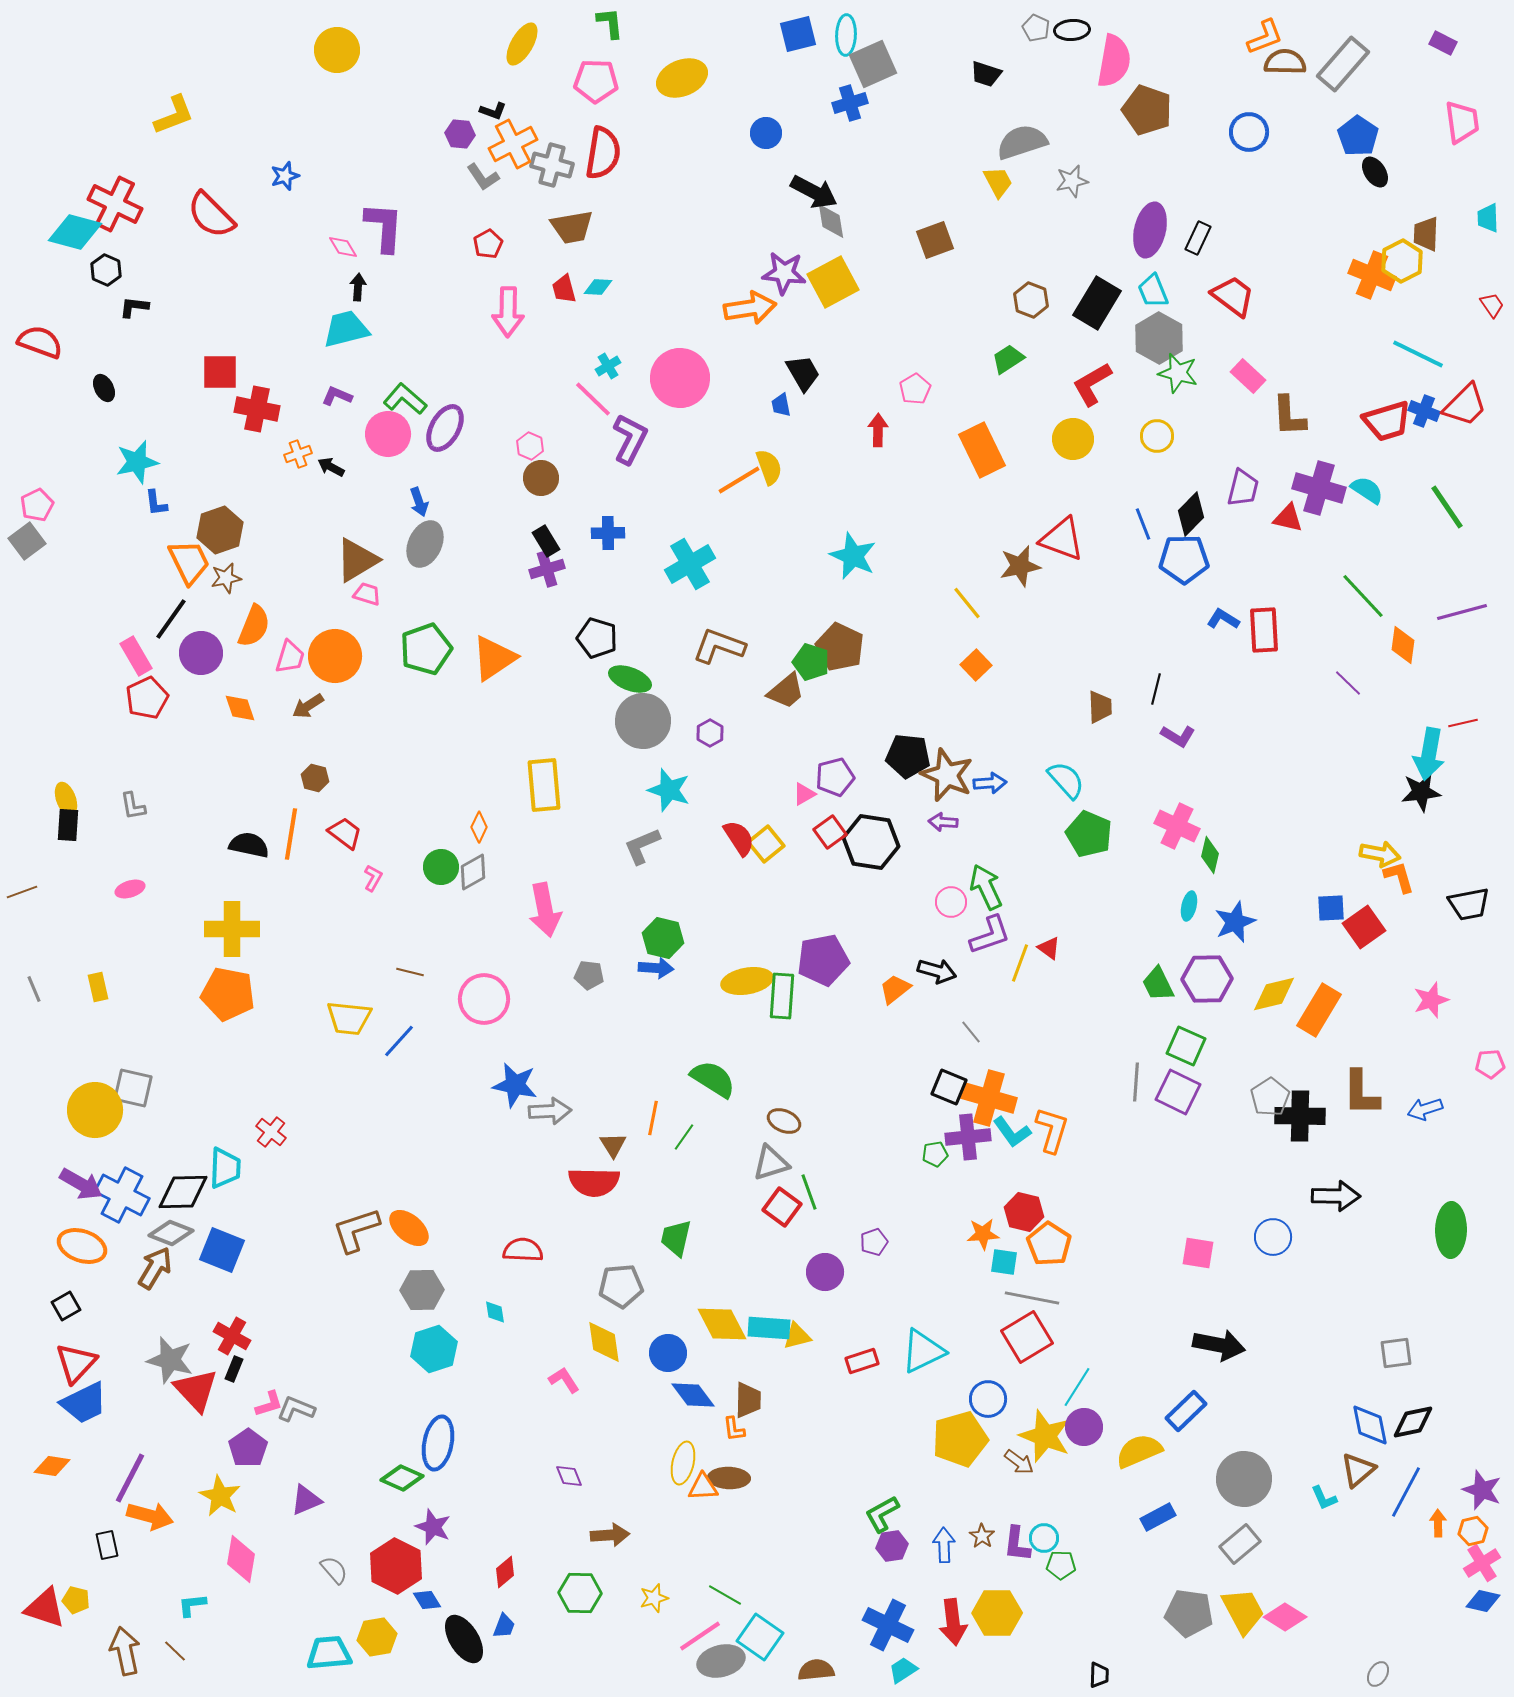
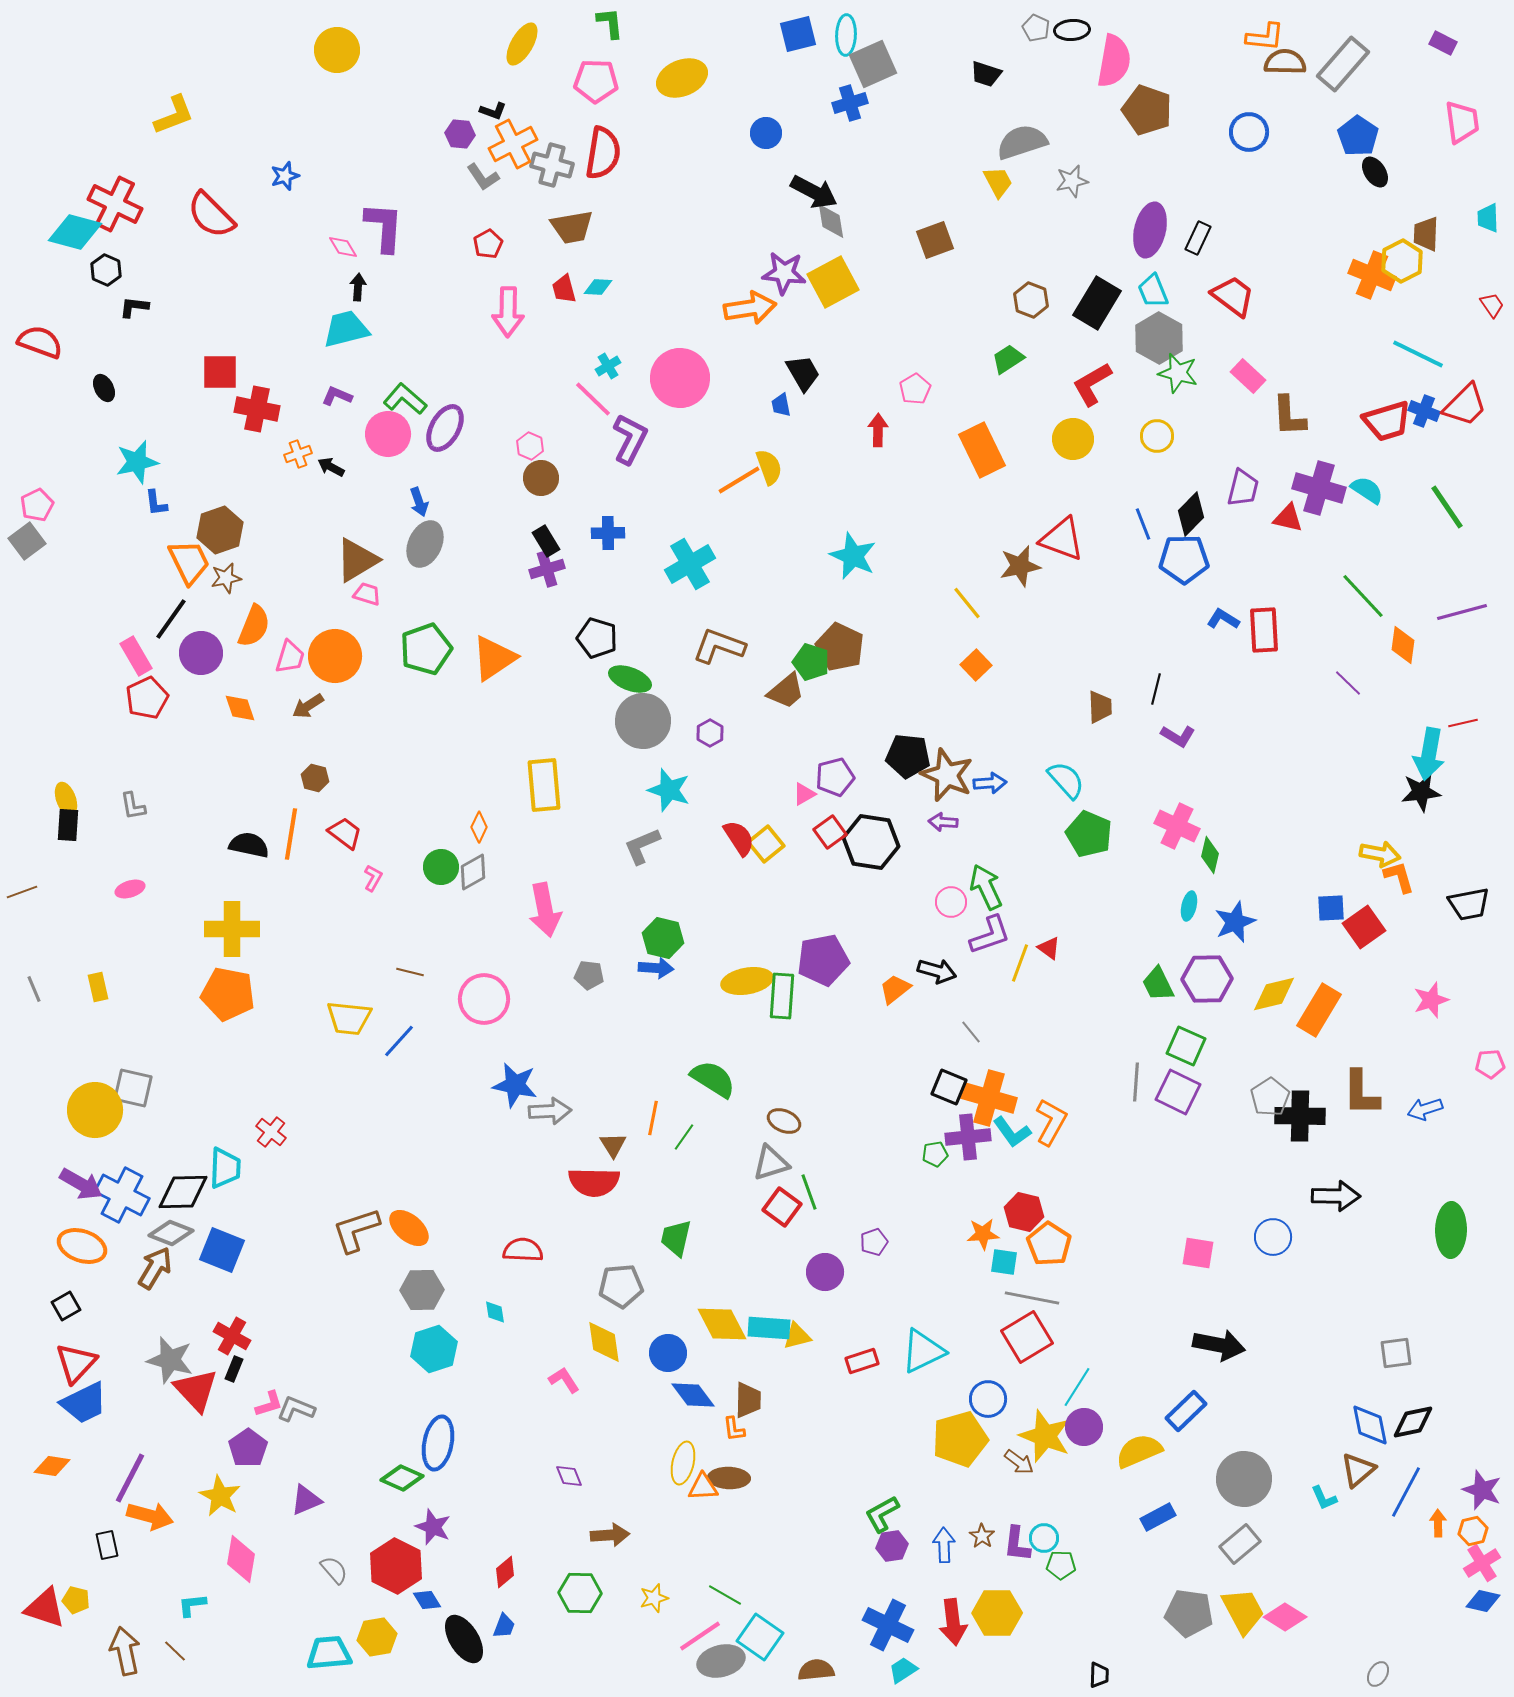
orange L-shape at (1265, 37): rotated 27 degrees clockwise
orange L-shape at (1052, 1130): moved 1 px left, 8 px up; rotated 12 degrees clockwise
